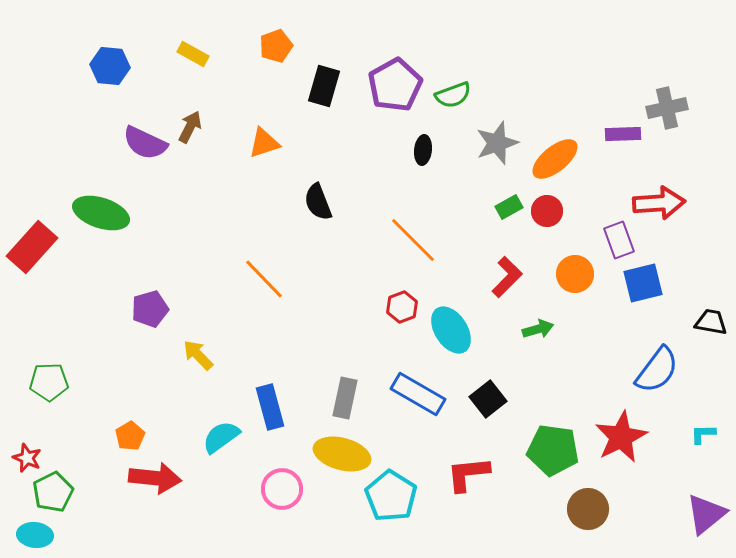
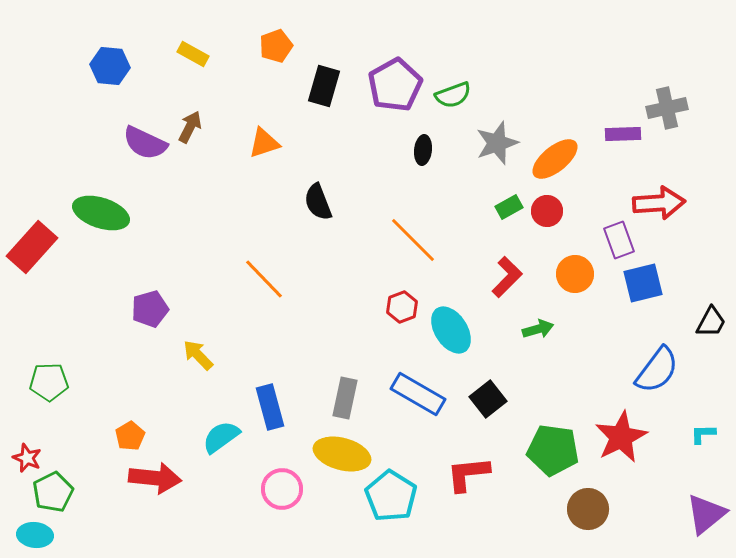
black trapezoid at (711, 322): rotated 108 degrees clockwise
